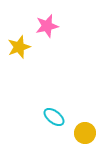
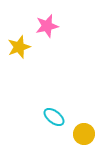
yellow circle: moved 1 px left, 1 px down
